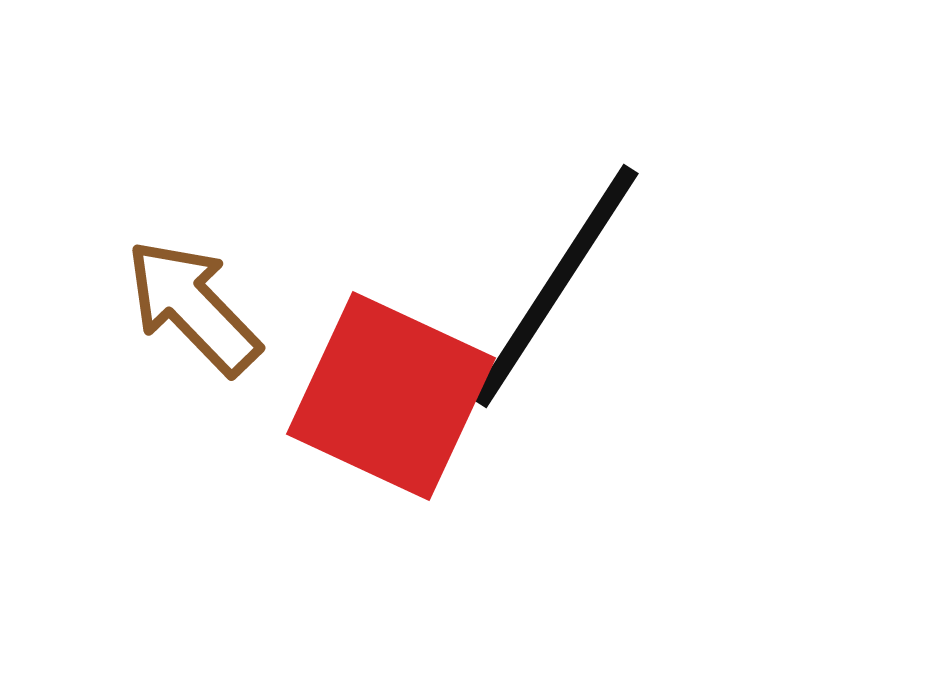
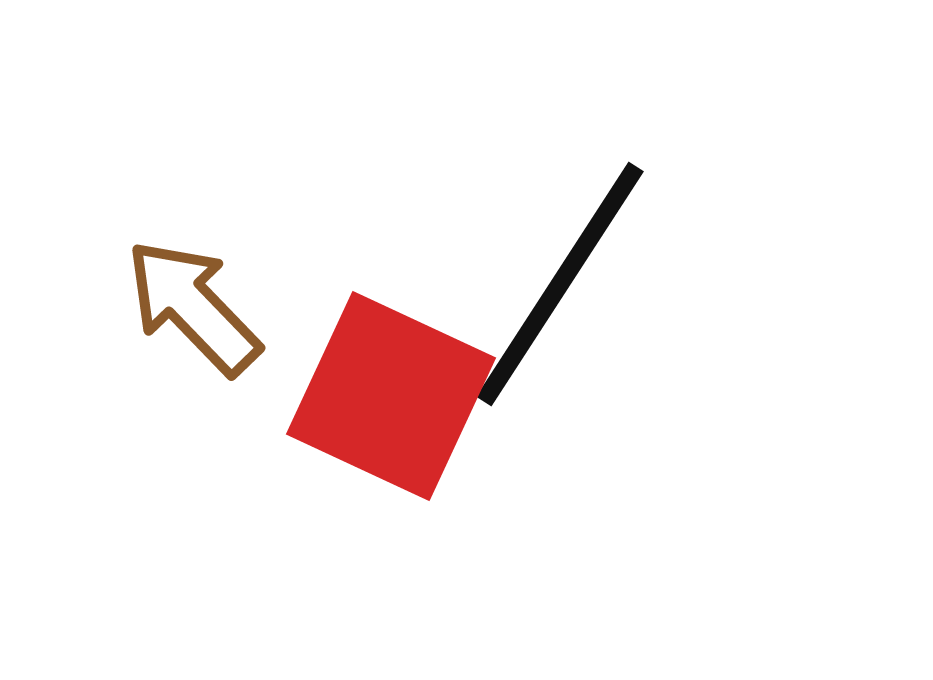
black line: moved 5 px right, 2 px up
